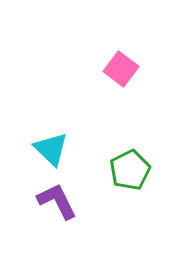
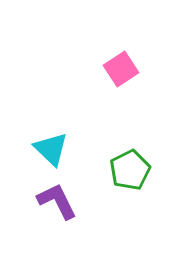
pink square: rotated 20 degrees clockwise
